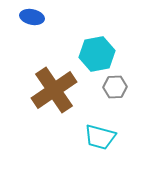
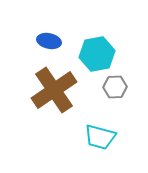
blue ellipse: moved 17 px right, 24 px down
